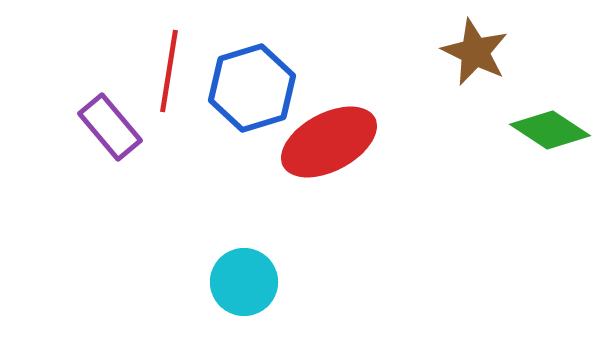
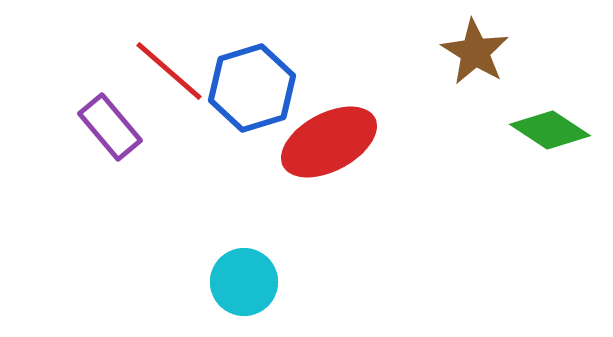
brown star: rotated 6 degrees clockwise
red line: rotated 58 degrees counterclockwise
